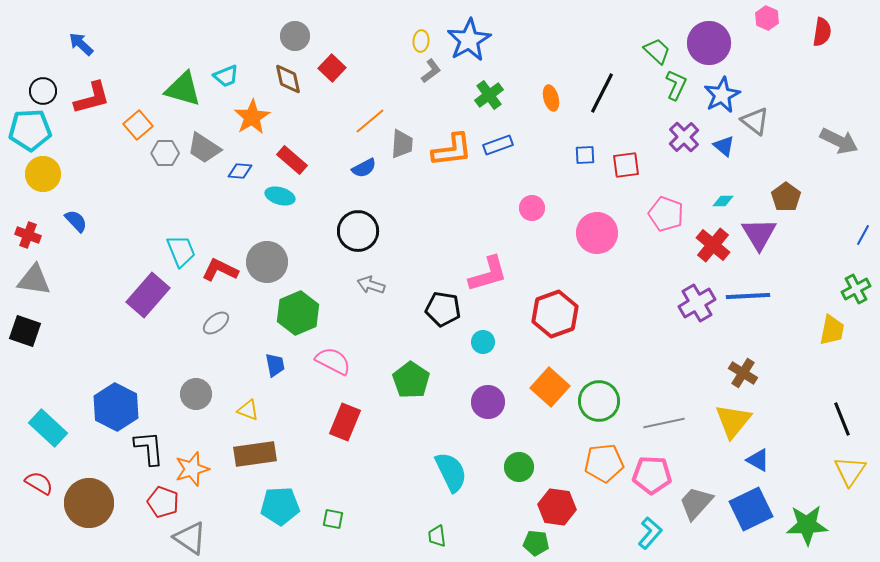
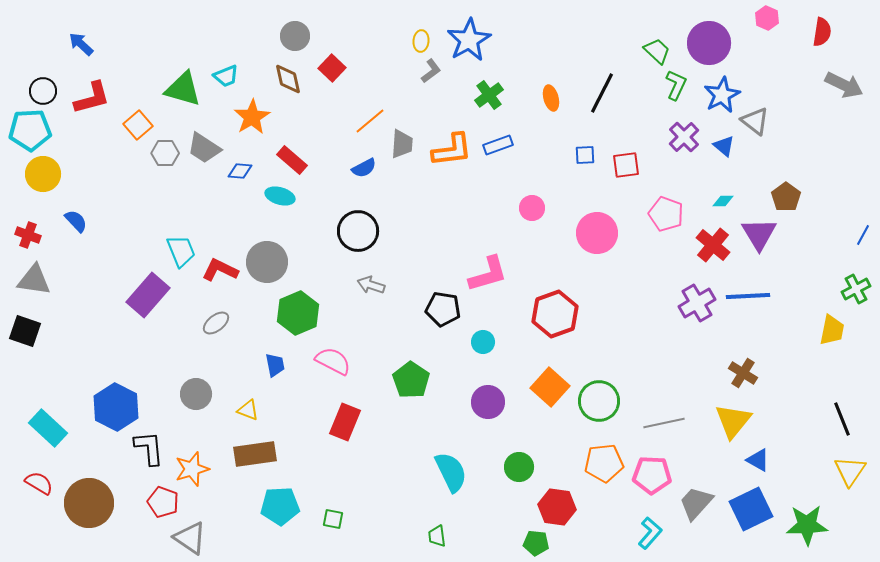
gray arrow at (839, 141): moved 5 px right, 56 px up
